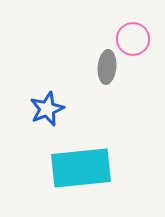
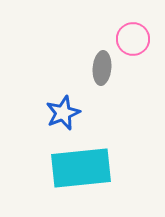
gray ellipse: moved 5 px left, 1 px down
blue star: moved 16 px right, 4 px down
